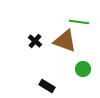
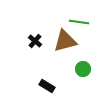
brown triangle: rotated 35 degrees counterclockwise
